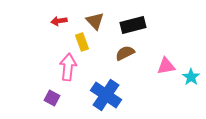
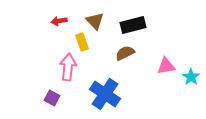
blue cross: moved 1 px left, 1 px up
